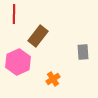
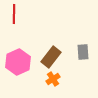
brown rectangle: moved 13 px right, 21 px down
